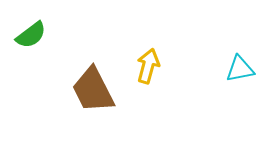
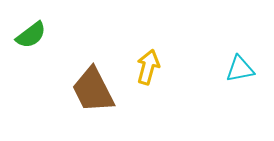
yellow arrow: moved 1 px down
